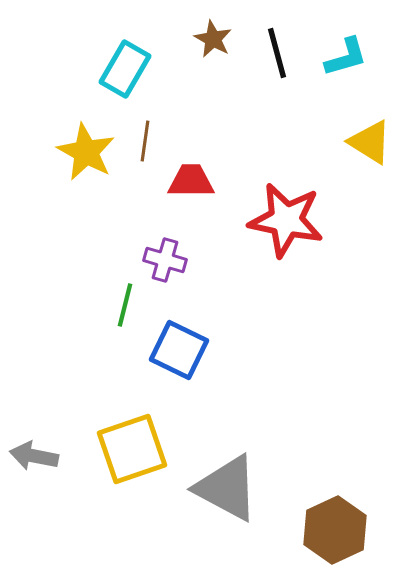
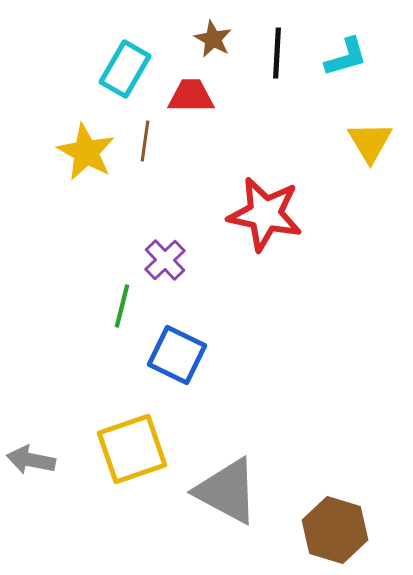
black line: rotated 18 degrees clockwise
yellow triangle: rotated 27 degrees clockwise
red trapezoid: moved 85 px up
red star: moved 21 px left, 6 px up
purple cross: rotated 30 degrees clockwise
green line: moved 3 px left, 1 px down
blue square: moved 2 px left, 5 px down
gray arrow: moved 3 px left, 4 px down
gray triangle: moved 3 px down
brown hexagon: rotated 18 degrees counterclockwise
